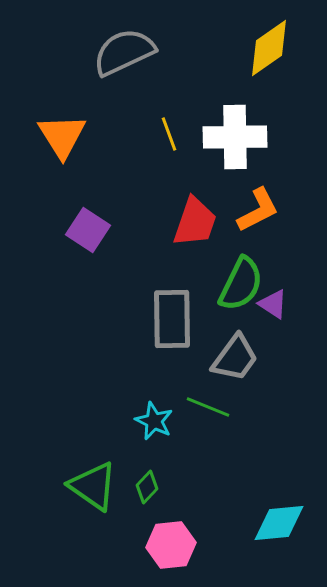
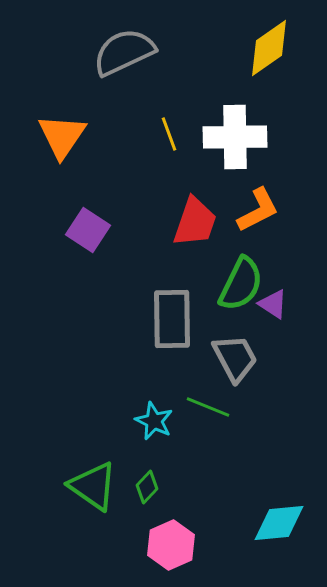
orange triangle: rotated 6 degrees clockwise
gray trapezoid: rotated 64 degrees counterclockwise
pink hexagon: rotated 18 degrees counterclockwise
